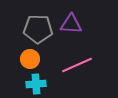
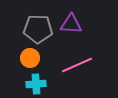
orange circle: moved 1 px up
